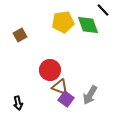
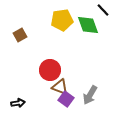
yellow pentagon: moved 1 px left, 2 px up
black arrow: rotated 88 degrees counterclockwise
